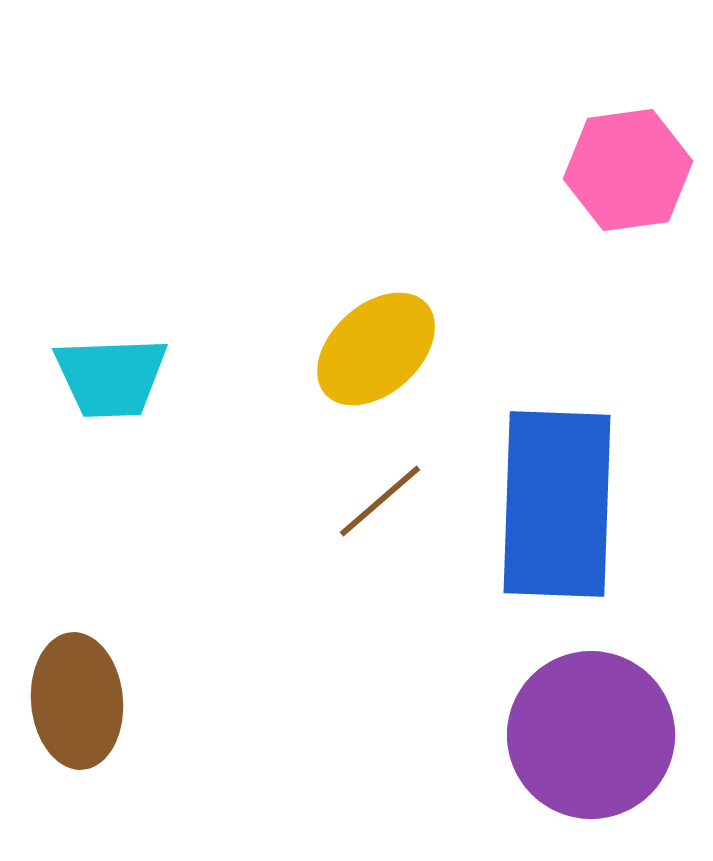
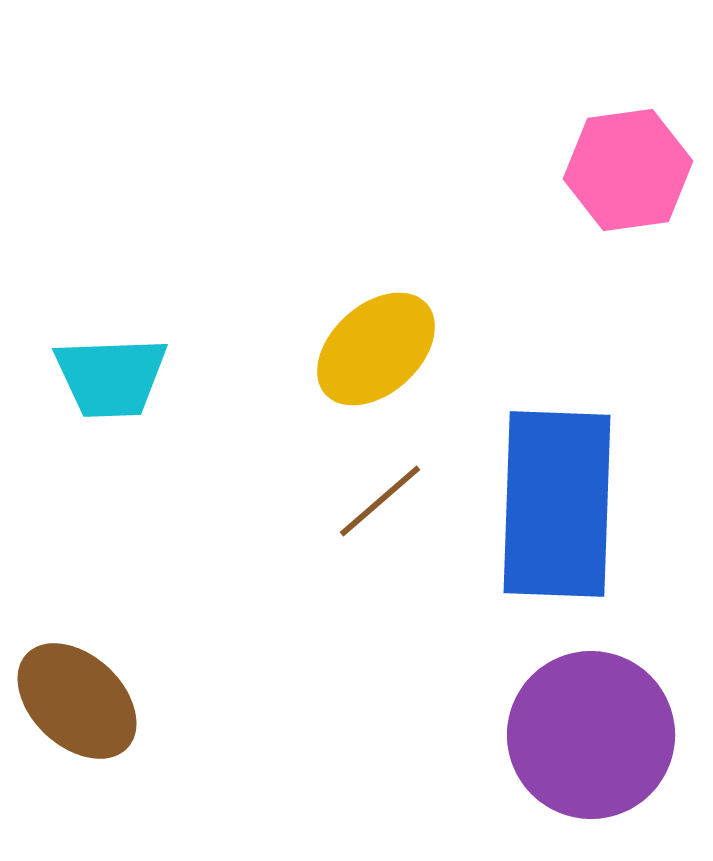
brown ellipse: rotated 42 degrees counterclockwise
